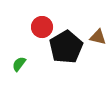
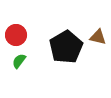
red circle: moved 26 px left, 8 px down
green semicircle: moved 3 px up
